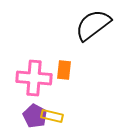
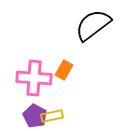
orange rectangle: rotated 24 degrees clockwise
yellow rectangle: rotated 25 degrees counterclockwise
